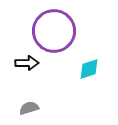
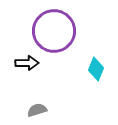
cyan diamond: moved 7 px right; rotated 50 degrees counterclockwise
gray semicircle: moved 8 px right, 2 px down
